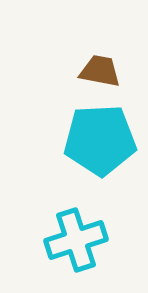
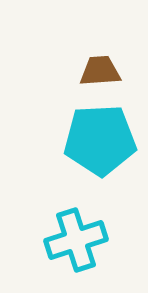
brown trapezoid: rotated 15 degrees counterclockwise
